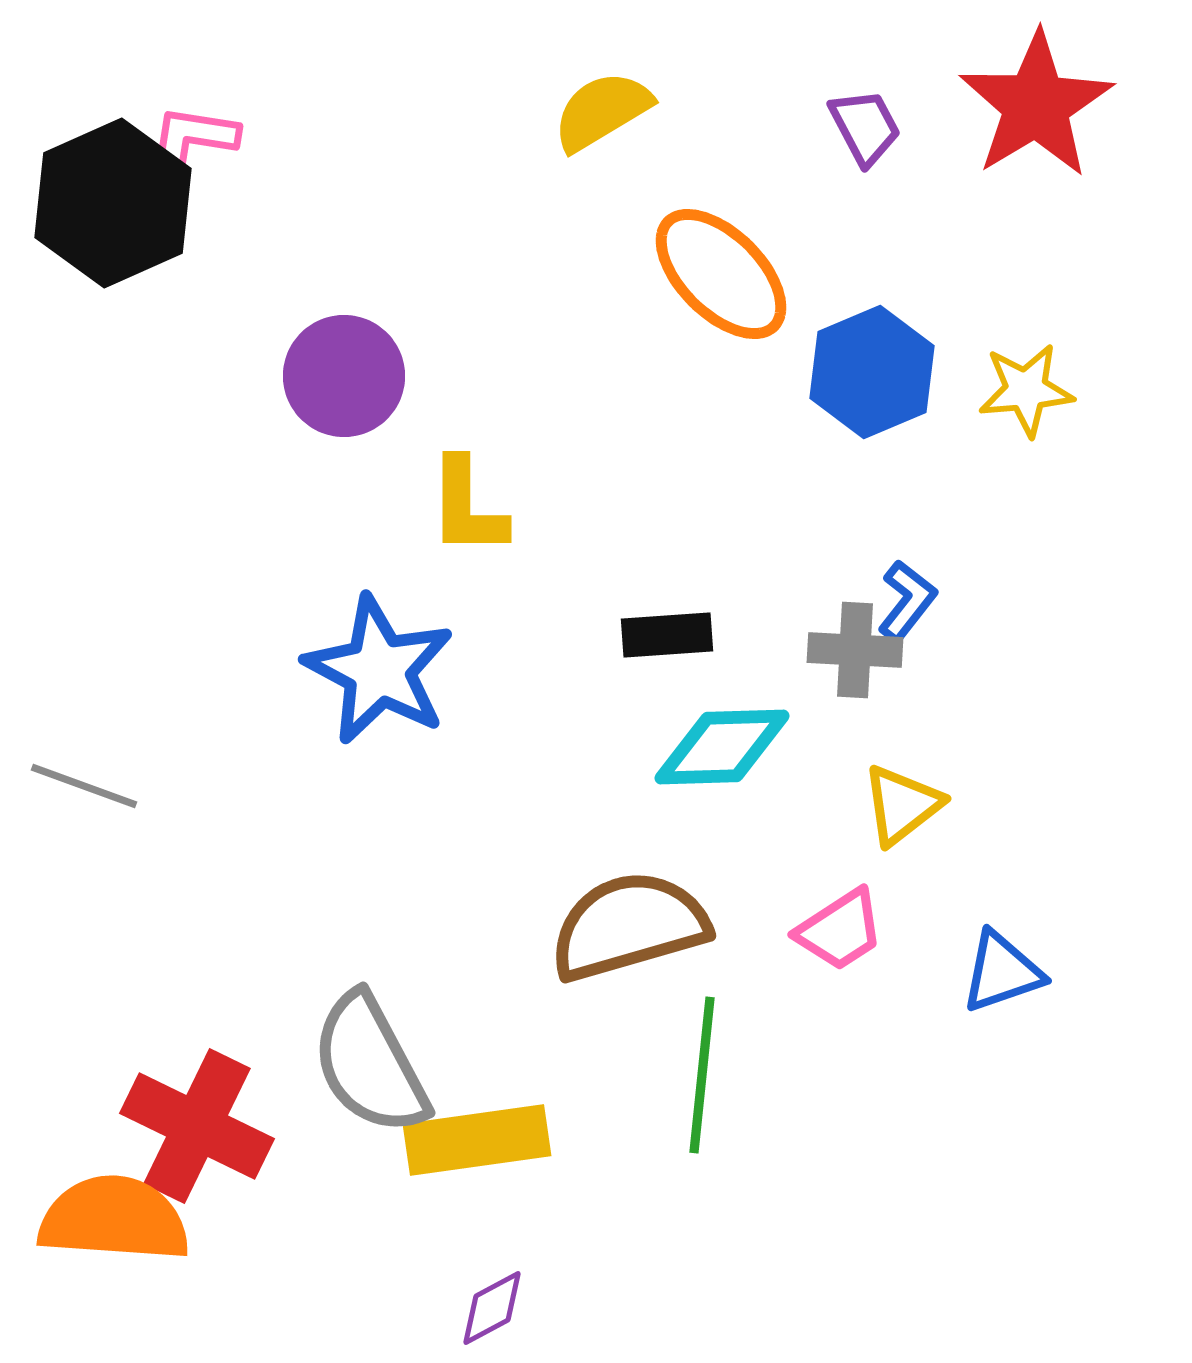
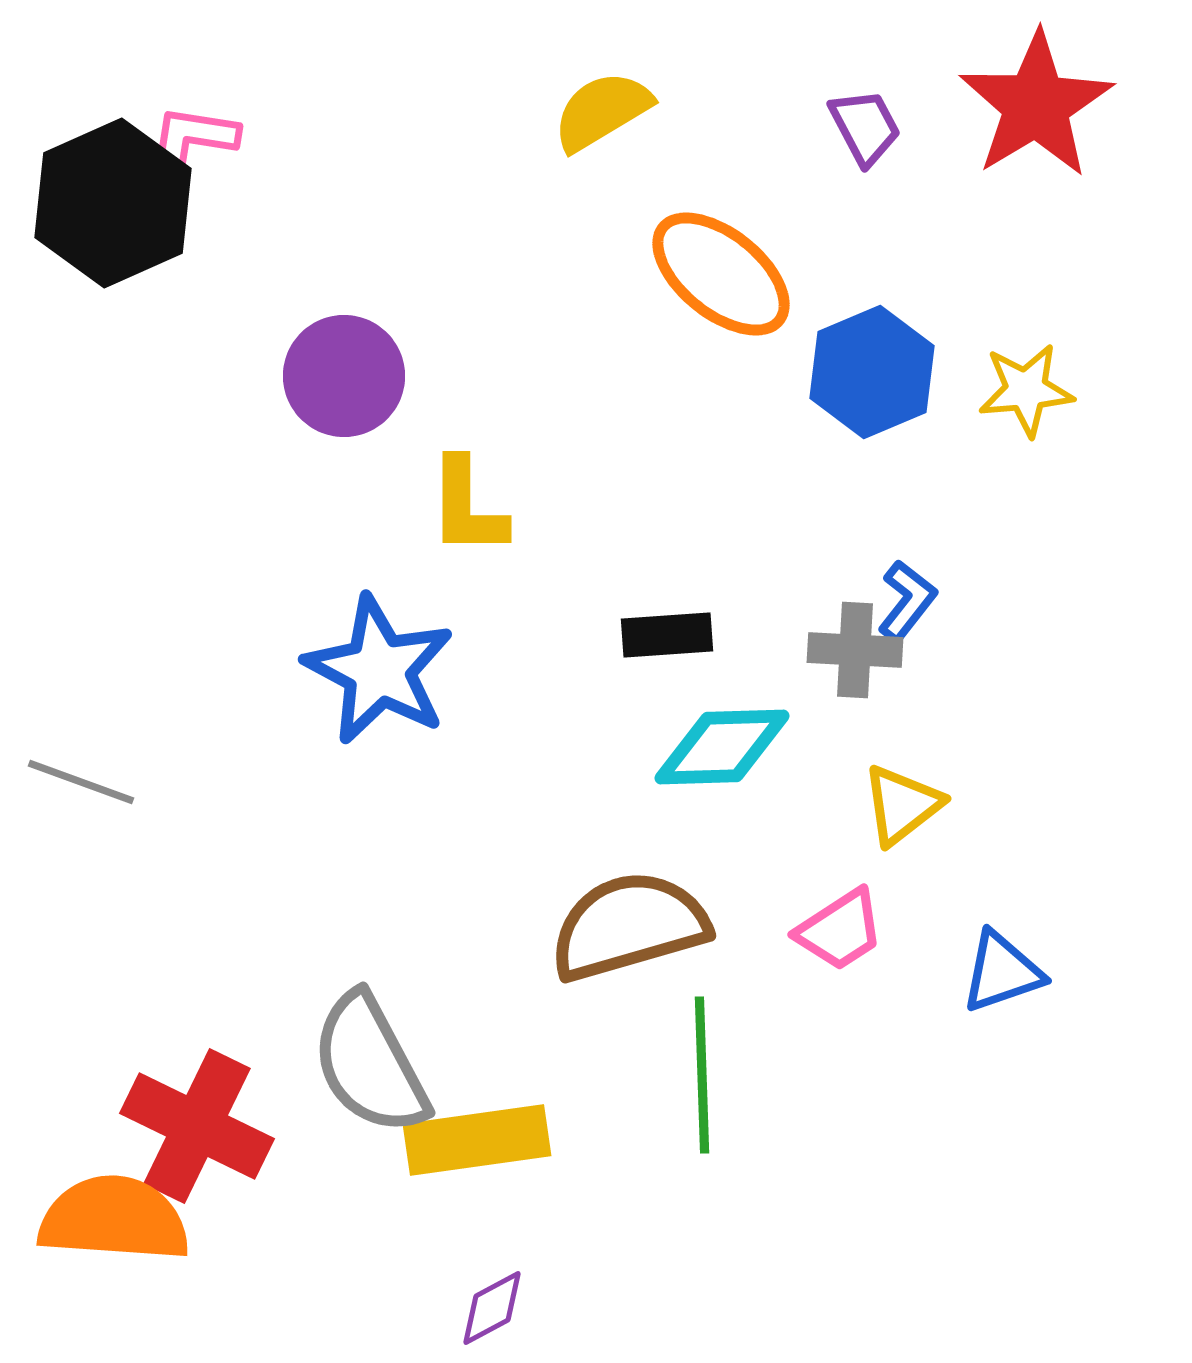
orange ellipse: rotated 6 degrees counterclockwise
gray line: moved 3 px left, 4 px up
green line: rotated 8 degrees counterclockwise
